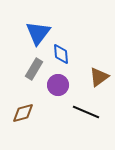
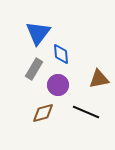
brown triangle: moved 2 px down; rotated 25 degrees clockwise
brown diamond: moved 20 px right
